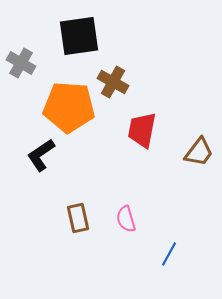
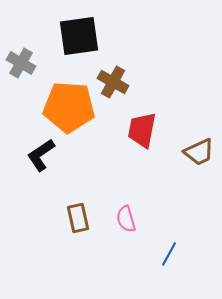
brown trapezoid: rotated 28 degrees clockwise
